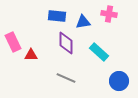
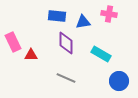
cyan rectangle: moved 2 px right, 2 px down; rotated 12 degrees counterclockwise
